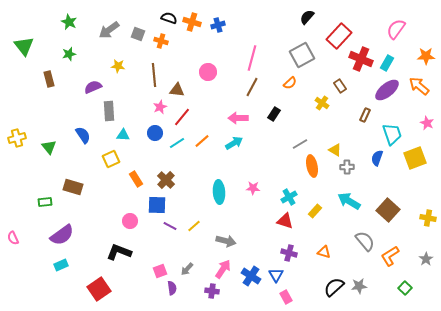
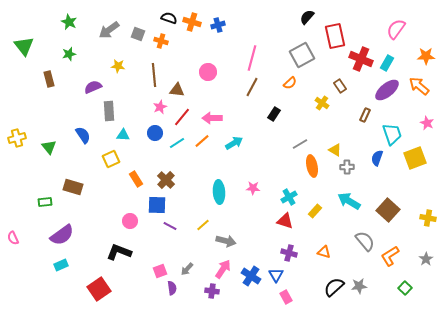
red rectangle at (339, 36): moved 4 px left; rotated 55 degrees counterclockwise
pink arrow at (238, 118): moved 26 px left
yellow line at (194, 226): moved 9 px right, 1 px up
